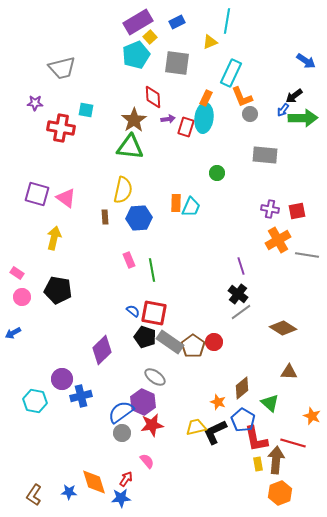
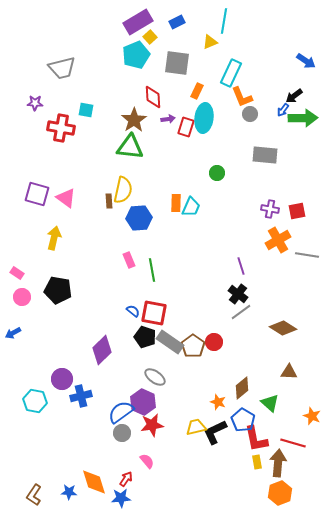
cyan line at (227, 21): moved 3 px left
orange rectangle at (206, 98): moved 9 px left, 7 px up
brown rectangle at (105, 217): moved 4 px right, 16 px up
brown arrow at (276, 460): moved 2 px right, 3 px down
yellow rectangle at (258, 464): moved 1 px left, 2 px up
